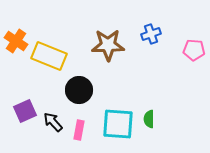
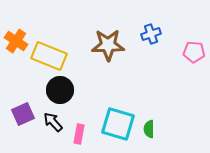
pink pentagon: moved 2 px down
black circle: moved 19 px left
purple square: moved 2 px left, 3 px down
green semicircle: moved 10 px down
cyan square: rotated 12 degrees clockwise
pink rectangle: moved 4 px down
